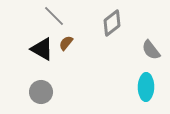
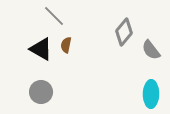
gray diamond: moved 12 px right, 9 px down; rotated 12 degrees counterclockwise
brown semicircle: moved 2 px down; rotated 28 degrees counterclockwise
black triangle: moved 1 px left
cyan ellipse: moved 5 px right, 7 px down
